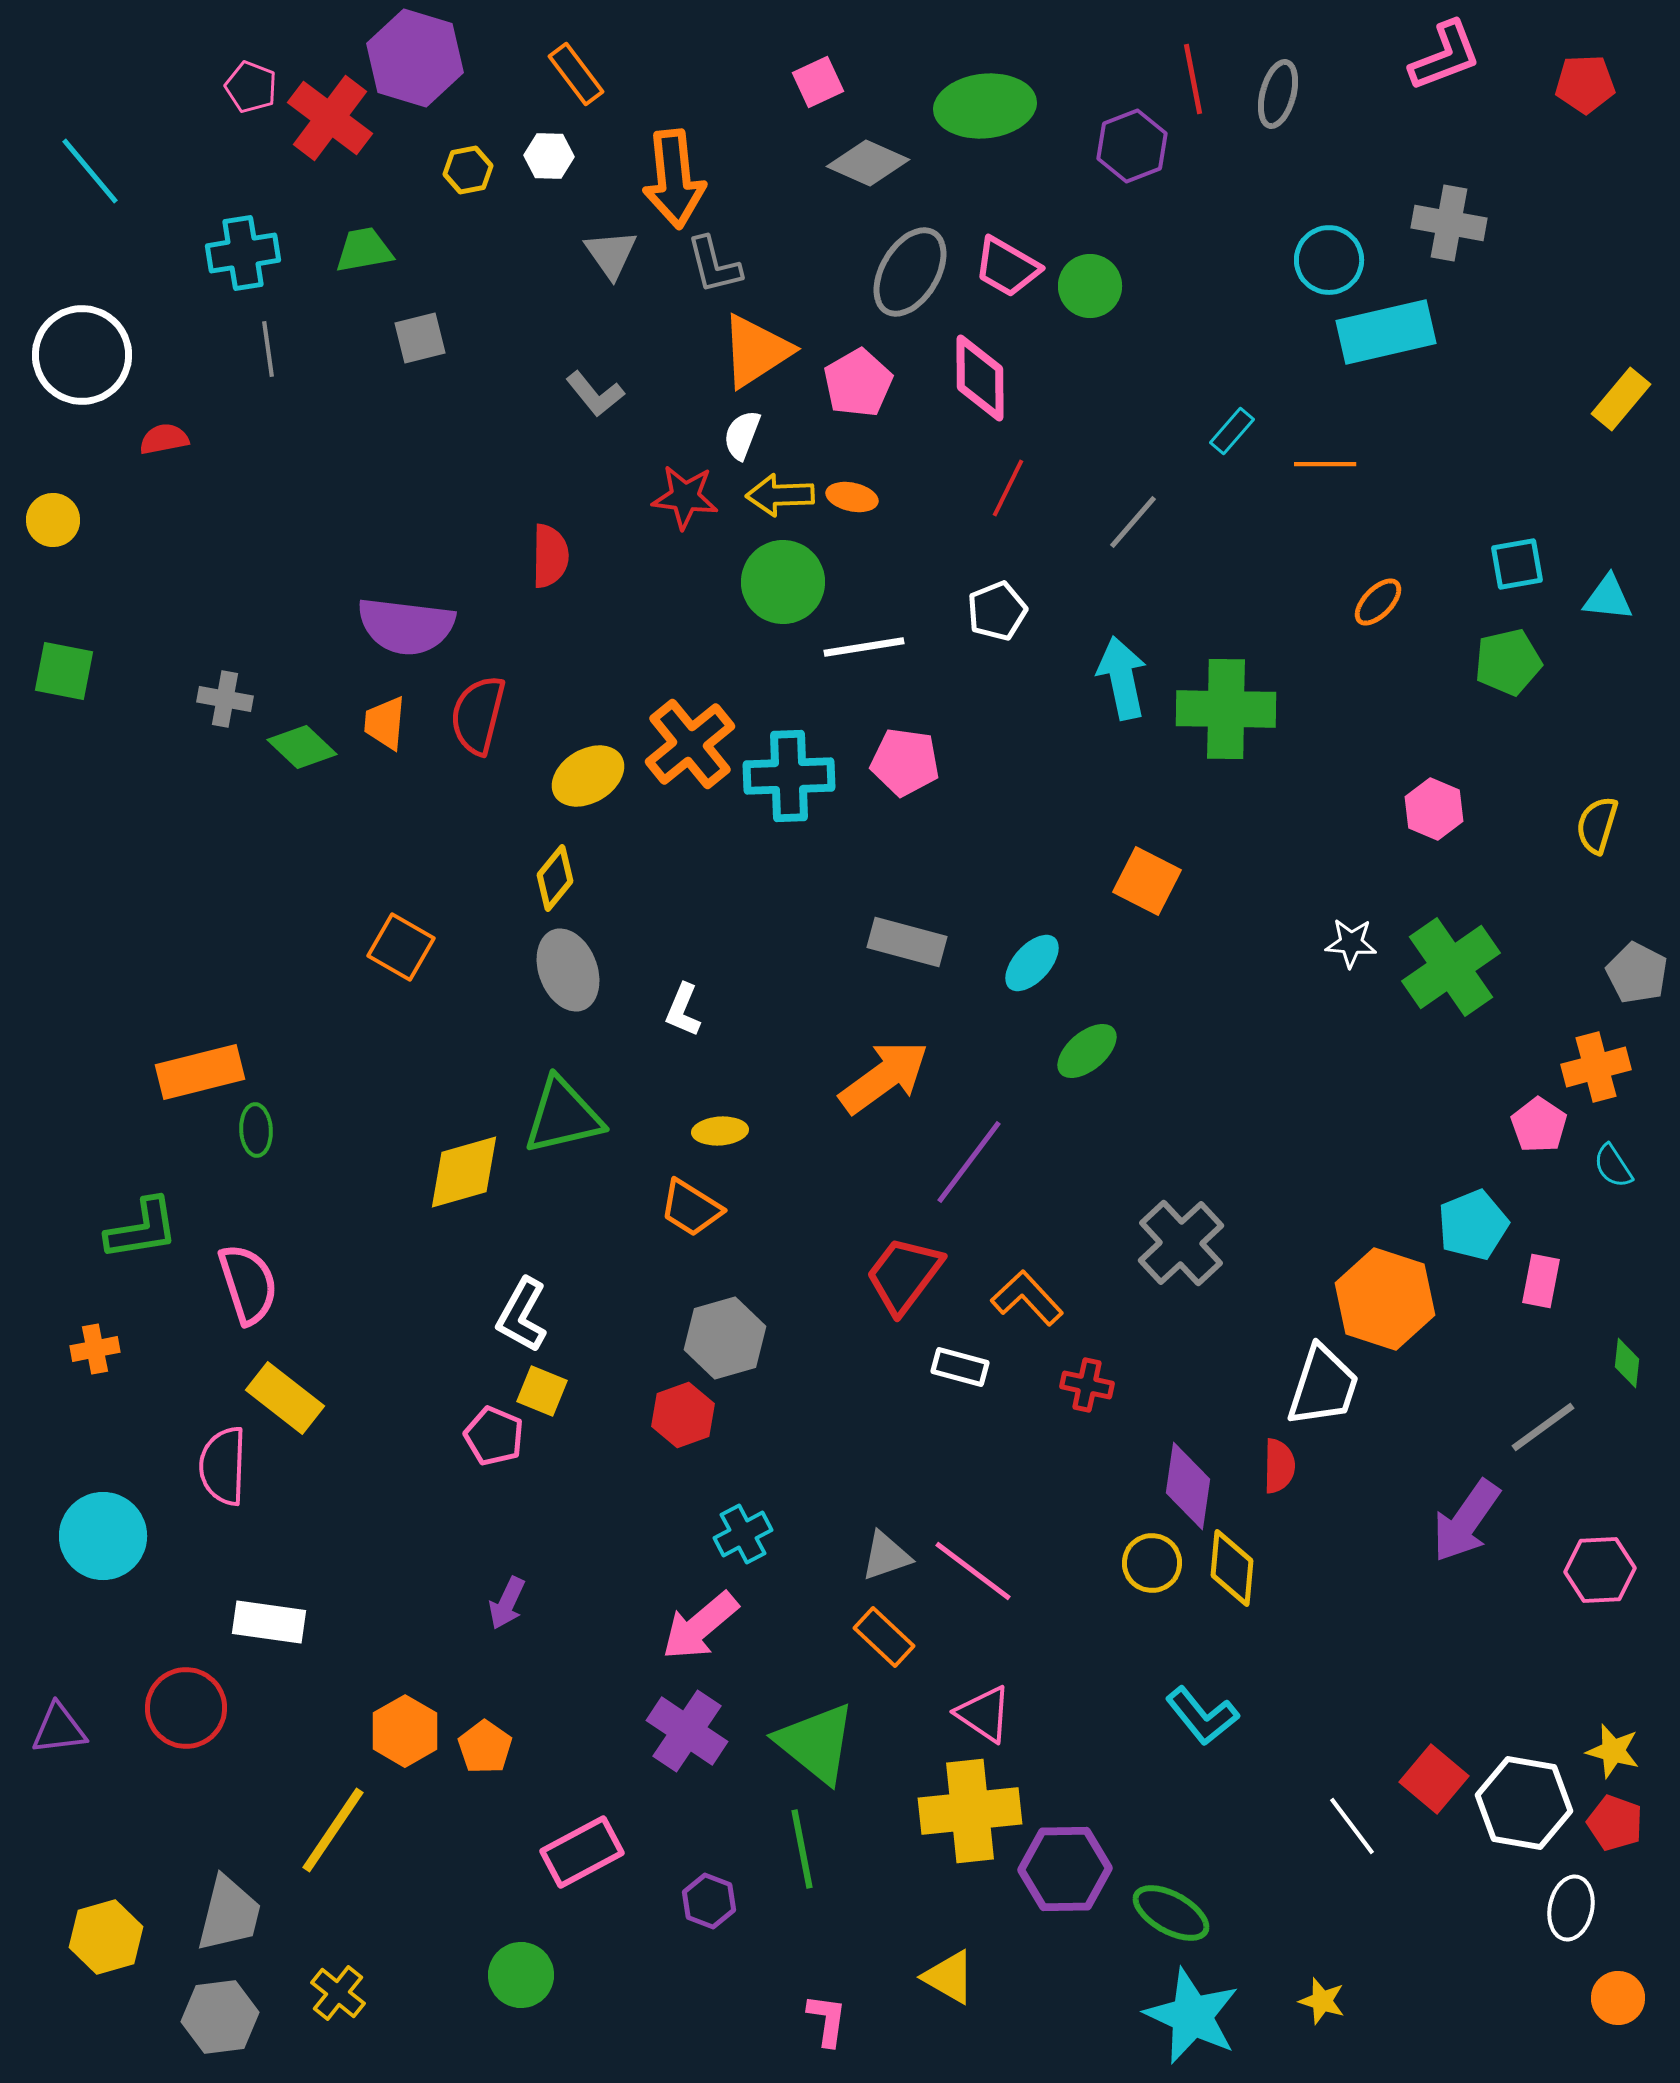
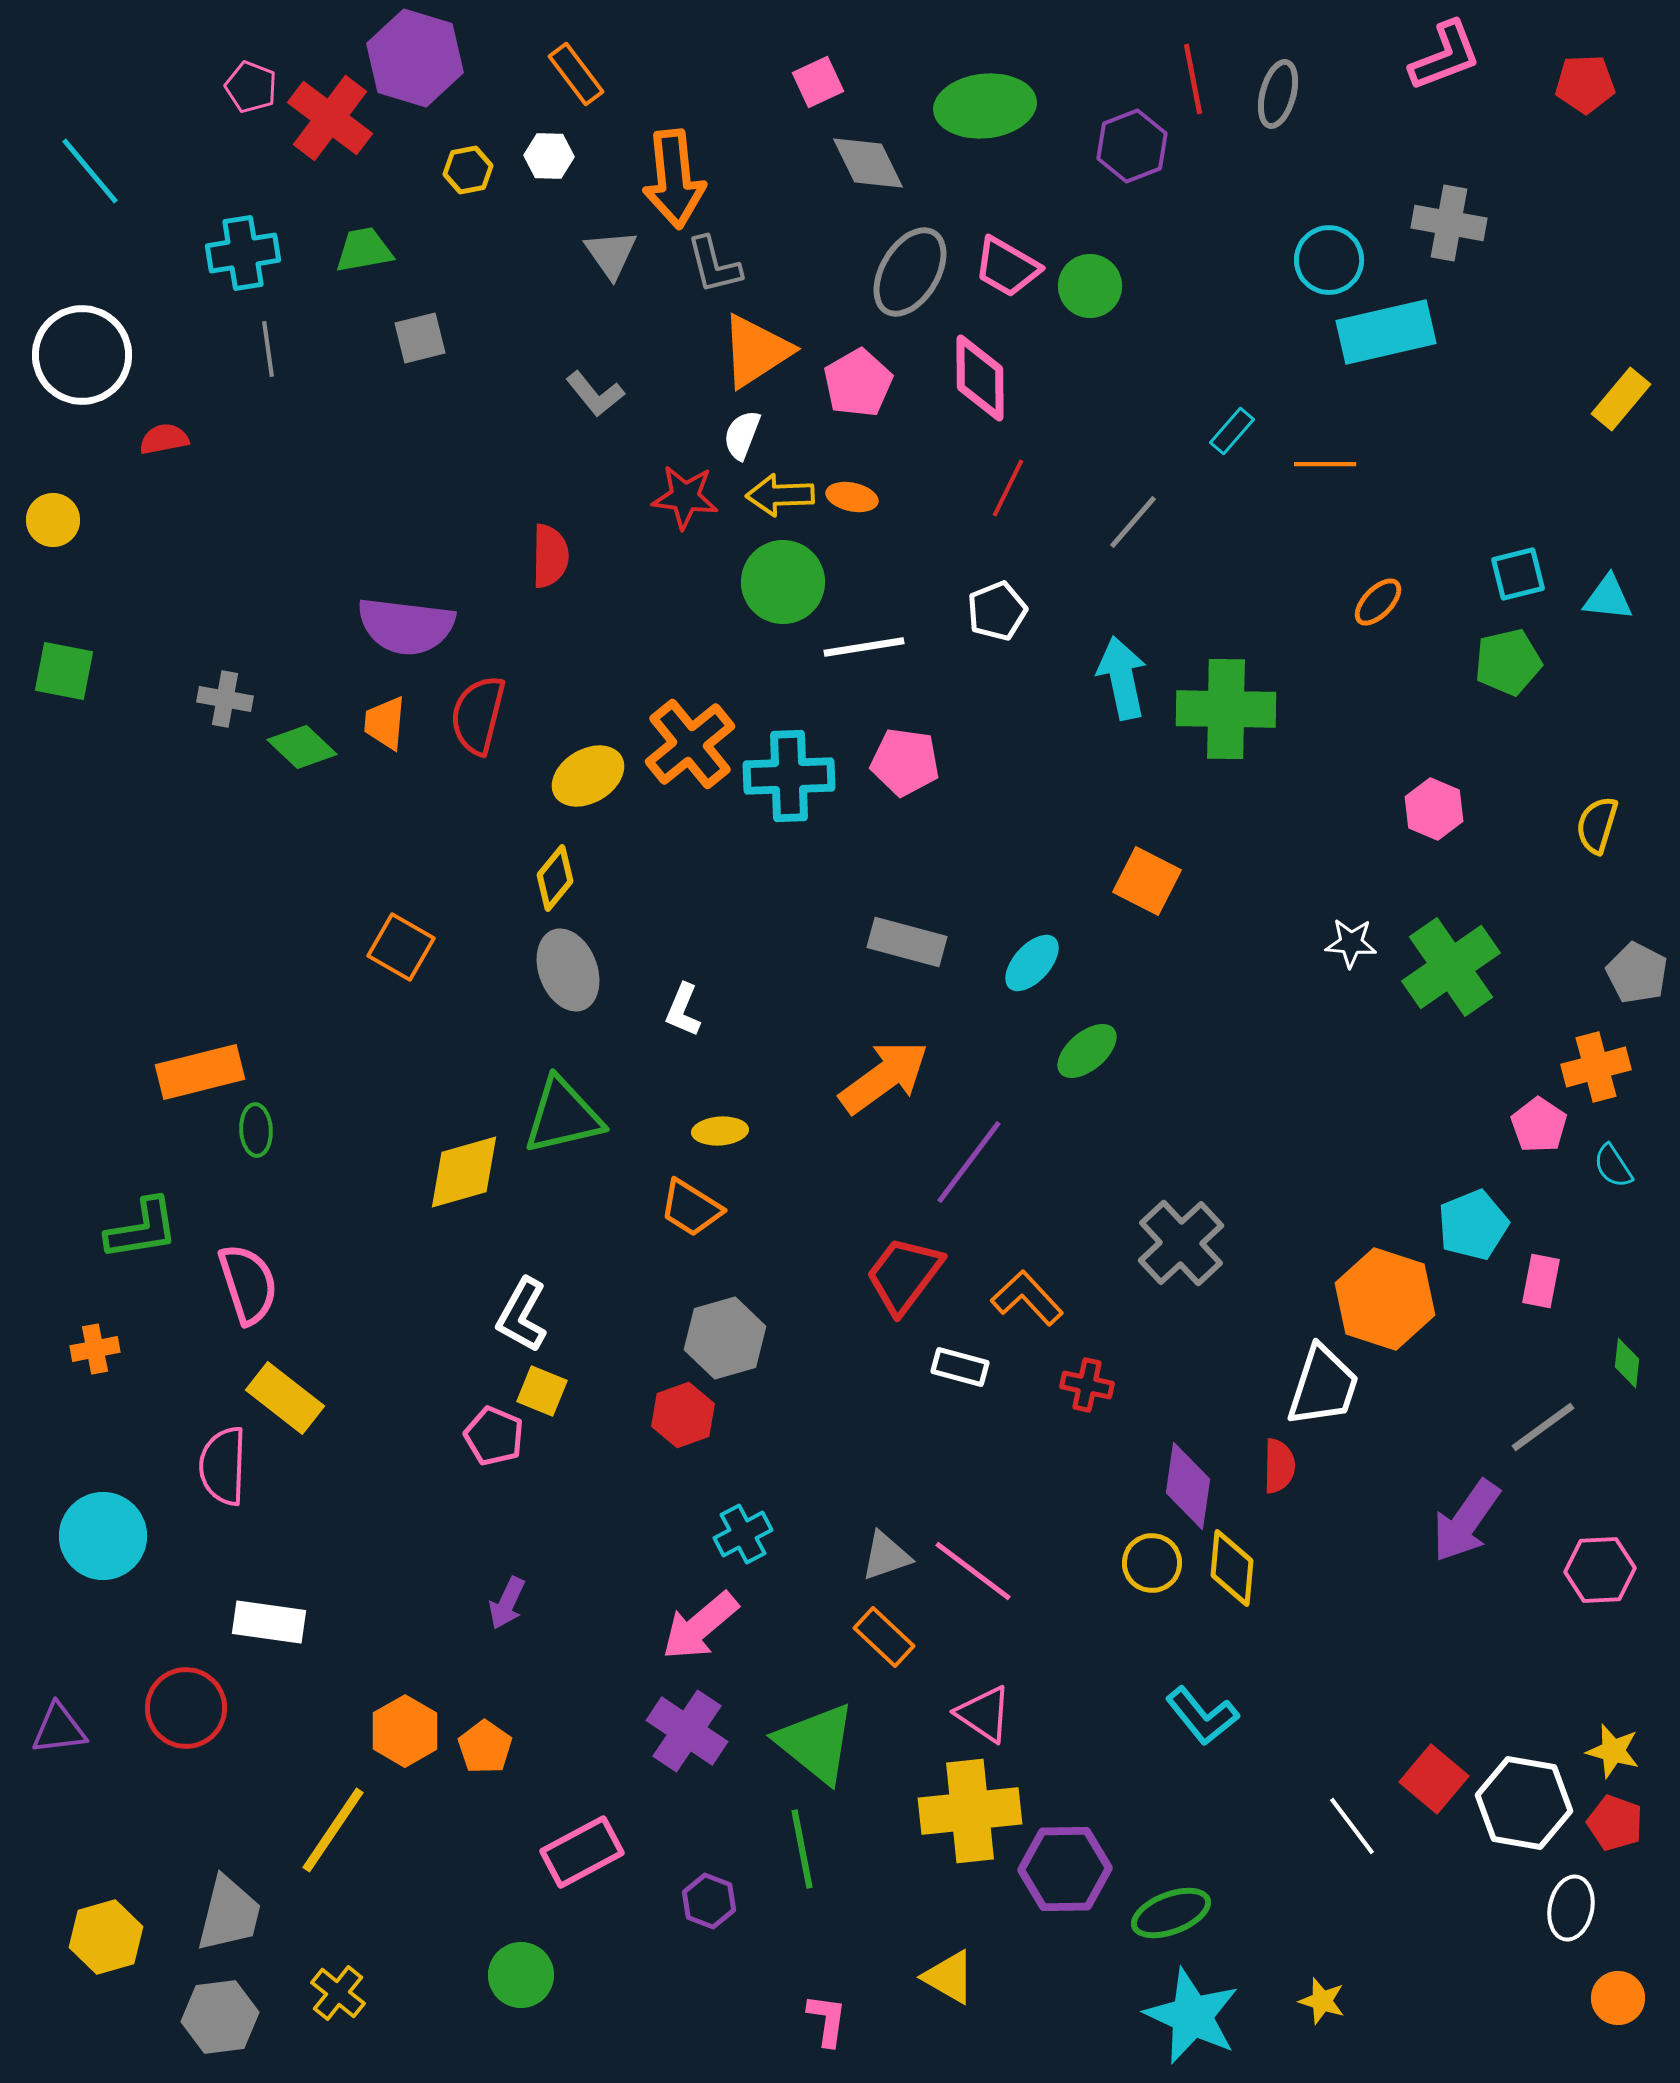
gray diamond at (868, 163): rotated 40 degrees clockwise
cyan square at (1517, 564): moved 1 px right, 10 px down; rotated 4 degrees counterclockwise
green ellipse at (1171, 1913): rotated 50 degrees counterclockwise
